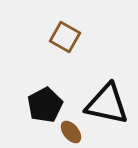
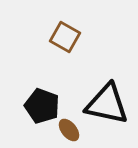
black pentagon: moved 3 px left, 1 px down; rotated 24 degrees counterclockwise
brown ellipse: moved 2 px left, 2 px up
